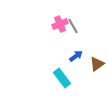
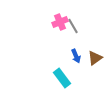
pink cross: moved 2 px up
blue arrow: rotated 104 degrees clockwise
brown triangle: moved 2 px left, 6 px up
